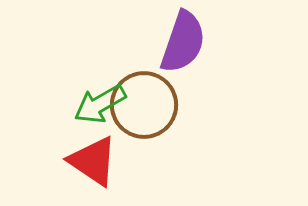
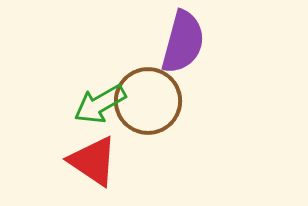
purple semicircle: rotated 4 degrees counterclockwise
brown circle: moved 4 px right, 4 px up
